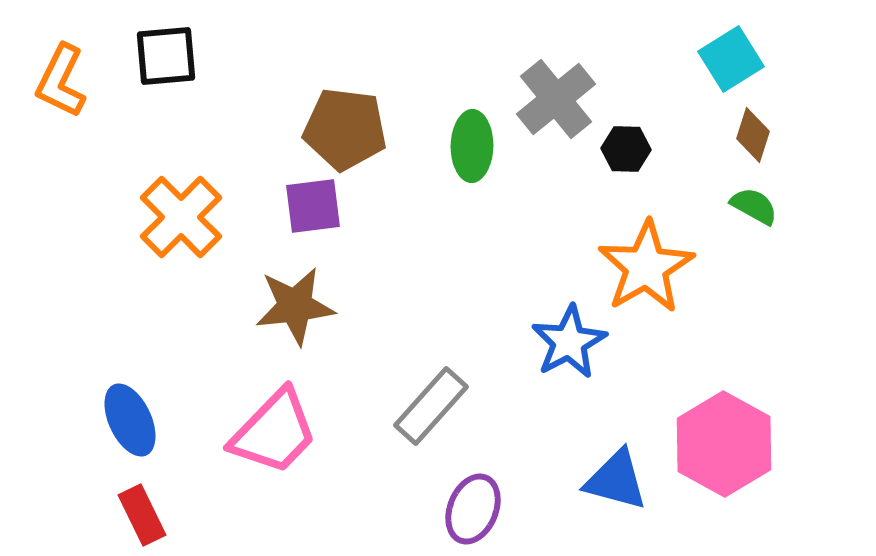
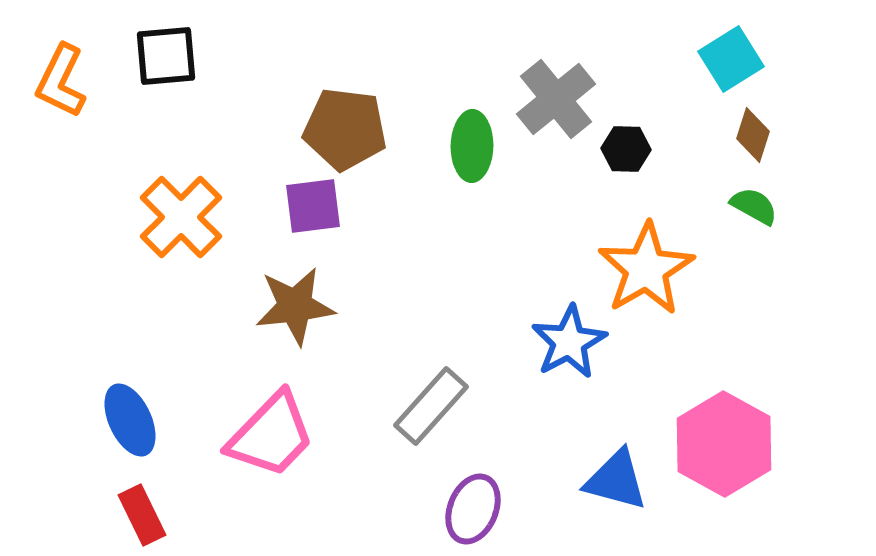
orange star: moved 2 px down
pink trapezoid: moved 3 px left, 3 px down
